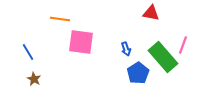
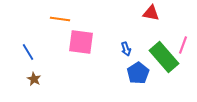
green rectangle: moved 1 px right
